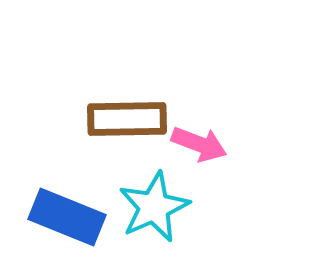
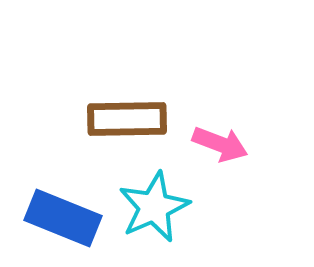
pink arrow: moved 21 px right
blue rectangle: moved 4 px left, 1 px down
